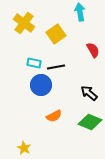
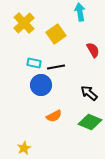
yellow cross: rotated 10 degrees clockwise
yellow star: rotated 16 degrees clockwise
